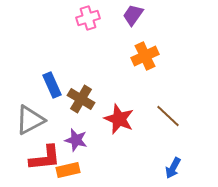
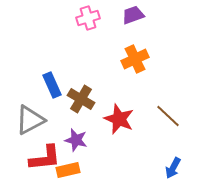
purple trapezoid: rotated 35 degrees clockwise
orange cross: moved 10 px left, 3 px down
